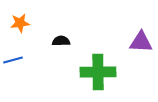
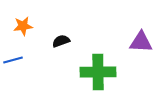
orange star: moved 3 px right, 3 px down
black semicircle: rotated 18 degrees counterclockwise
